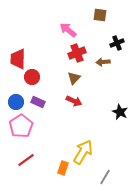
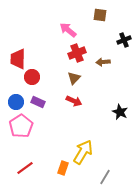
black cross: moved 7 px right, 3 px up
red line: moved 1 px left, 8 px down
